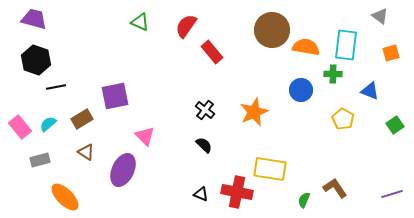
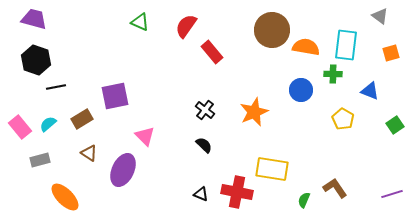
brown triangle: moved 3 px right, 1 px down
yellow rectangle: moved 2 px right
